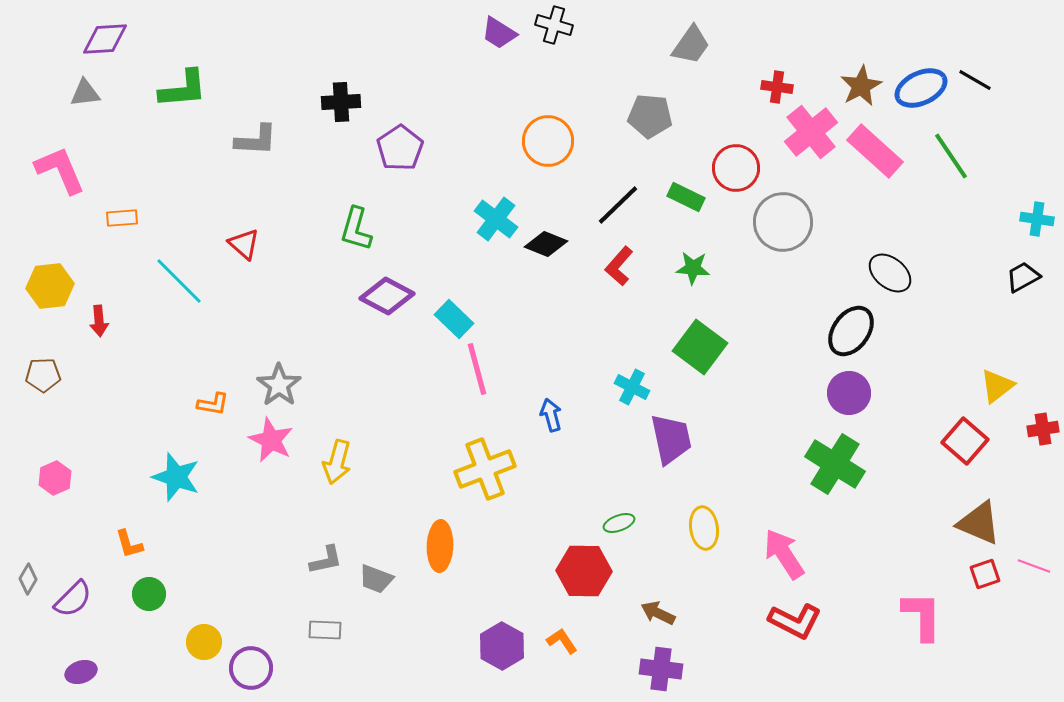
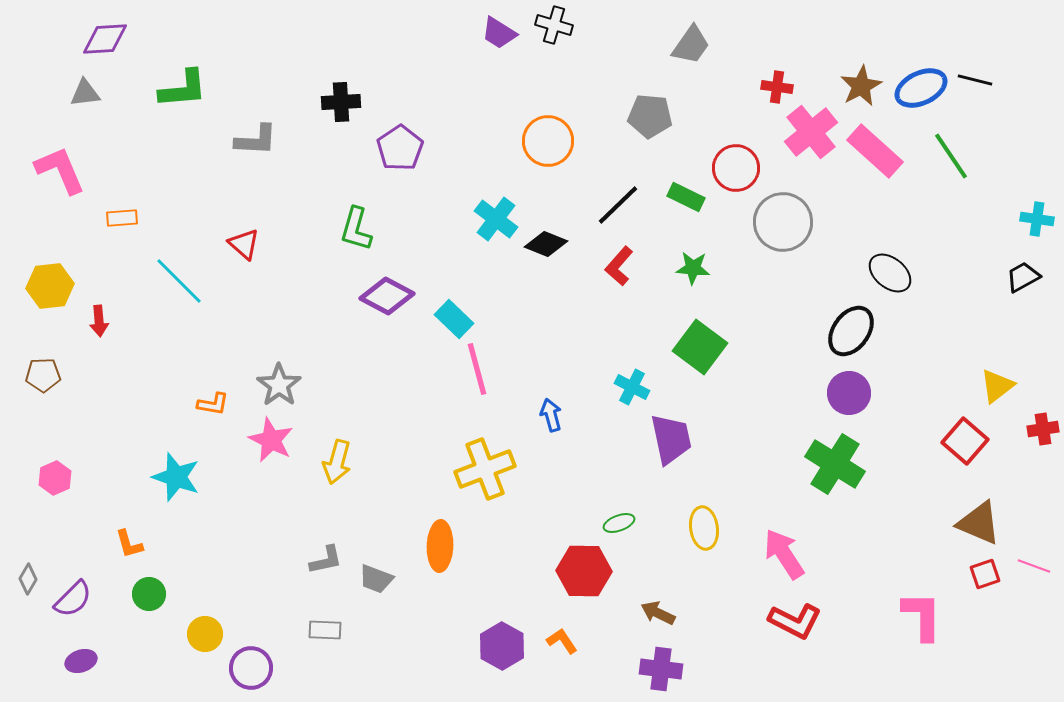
black line at (975, 80): rotated 16 degrees counterclockwise
yellow circle at (204, 642): moved 1 px right, 8 px up
purple ellipse at (81, 672): moved 11 px up
